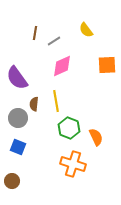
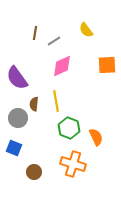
blue square: moved 4 px left, 1 px down
brown circle: moved 22 px right, 9 px up
